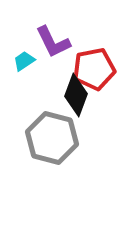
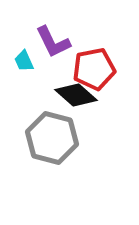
cyan trapezoid: rotated 80 degrees counterclockwise
black diamond: rotated 69 degrees counterclockwise
